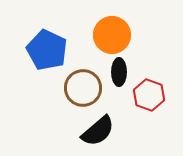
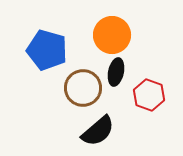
blue pentagon: rotated 9 degrees counterclockwise
black ellipse: moved 3 px left; rotated 12 degrees clockwise
